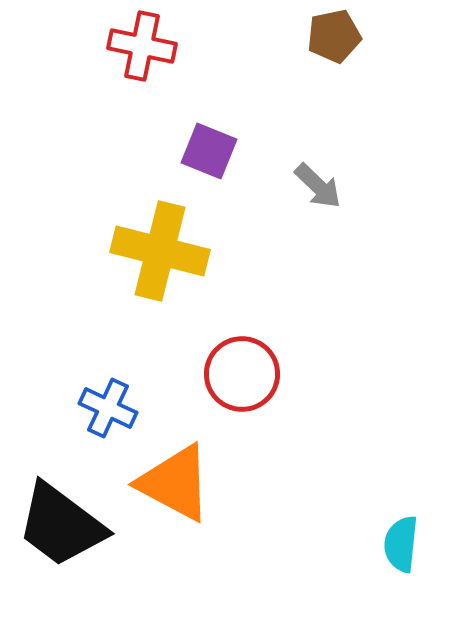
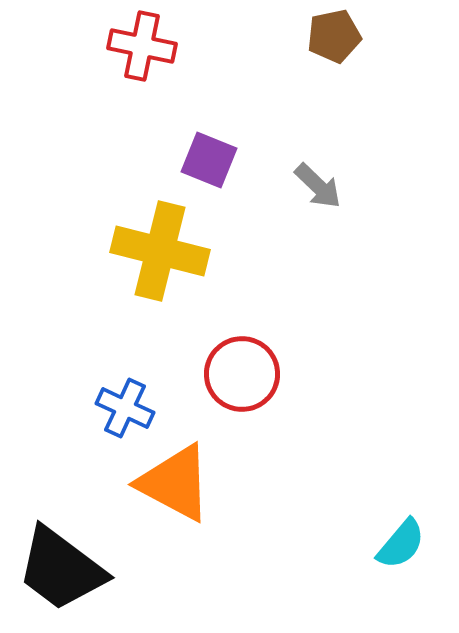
purple square: moved 9 px down
blue cross: moved 17 px right
black trapezoid: moved 44 px down
cyan semicircle: rotated 146 degrees counterclockwise
